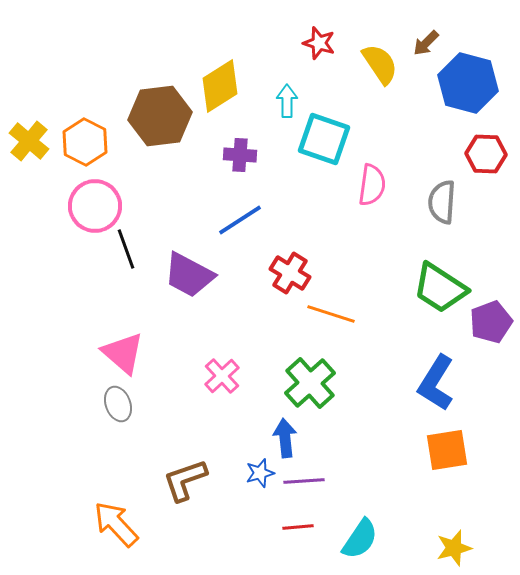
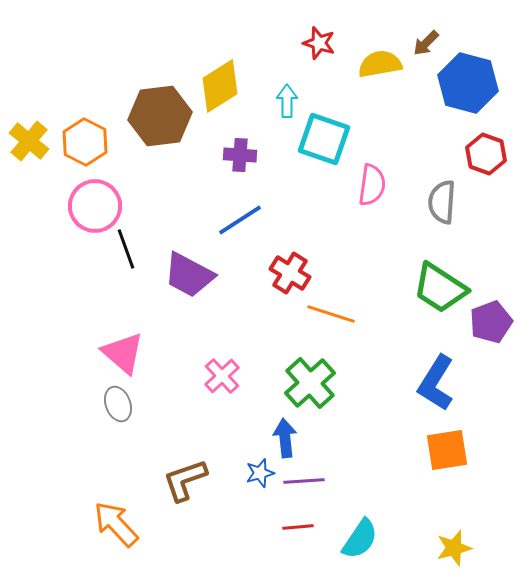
yellow semicircle: rotated 66 degrees counterclockwise
red hexagon: rotated 18 degrees clockwise
